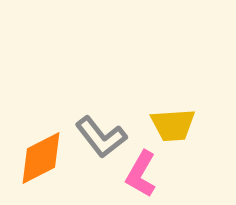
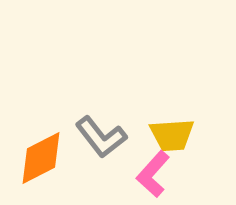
yellow trapezoid: moved 1 px left, 10 px down
pink L-shape: moved 12 px right; rotated 12 degrees clockwise
